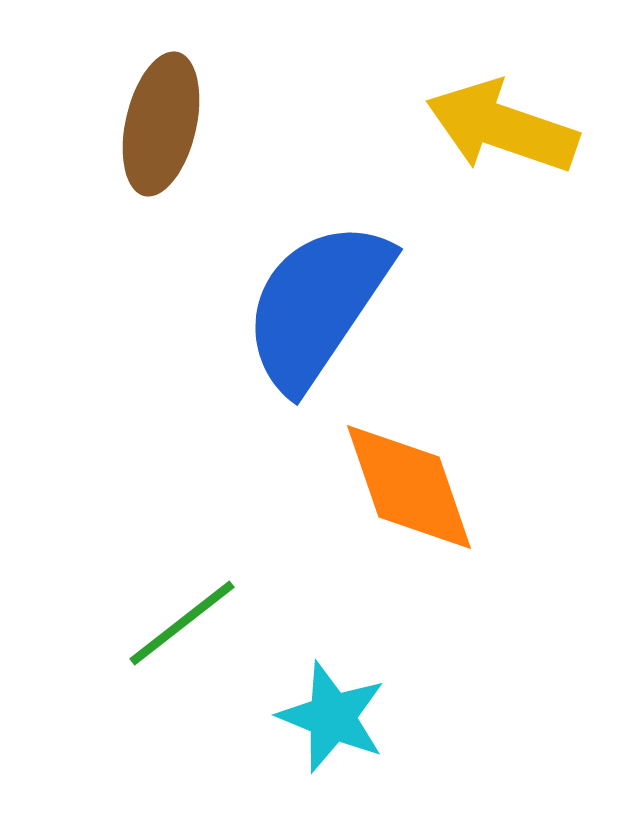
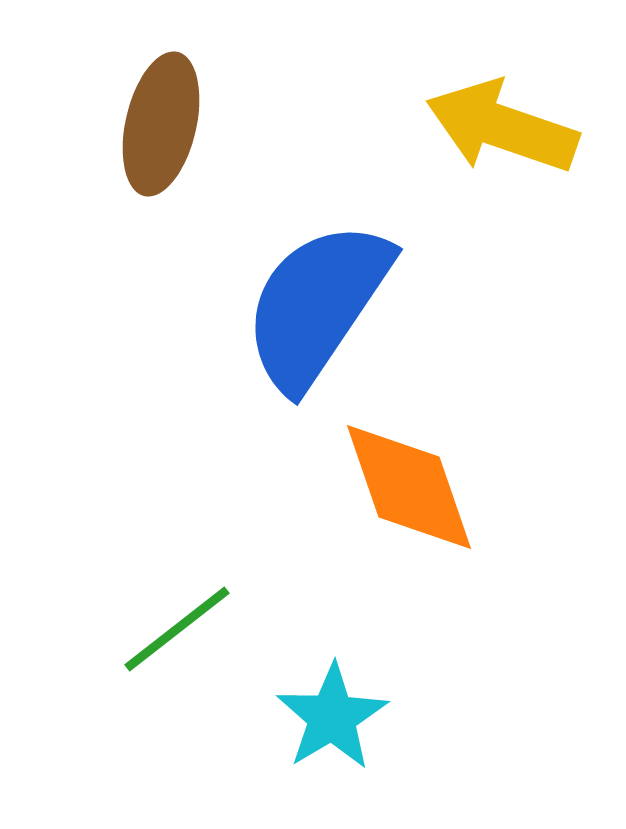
green line: moved 5 px left, 6 px down
cyan star: rotated 19 degrees clockwise
